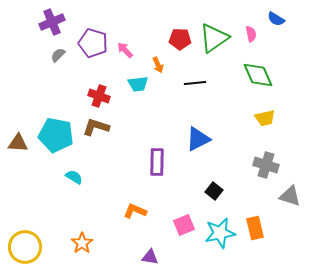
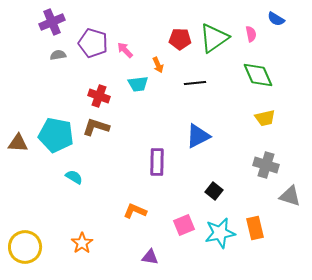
gray semicircle: rotated 35 degrees clockwise
blue triangle: moved 3 px up
